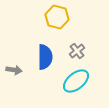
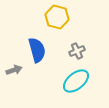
gray cross: rotated 14 degrees clockwise
blue semicircle: moved 8 px left, 7 px up; rotated 15 degrees counterclockwise
gray arrow: rotated 28 degrees counterclockwise
